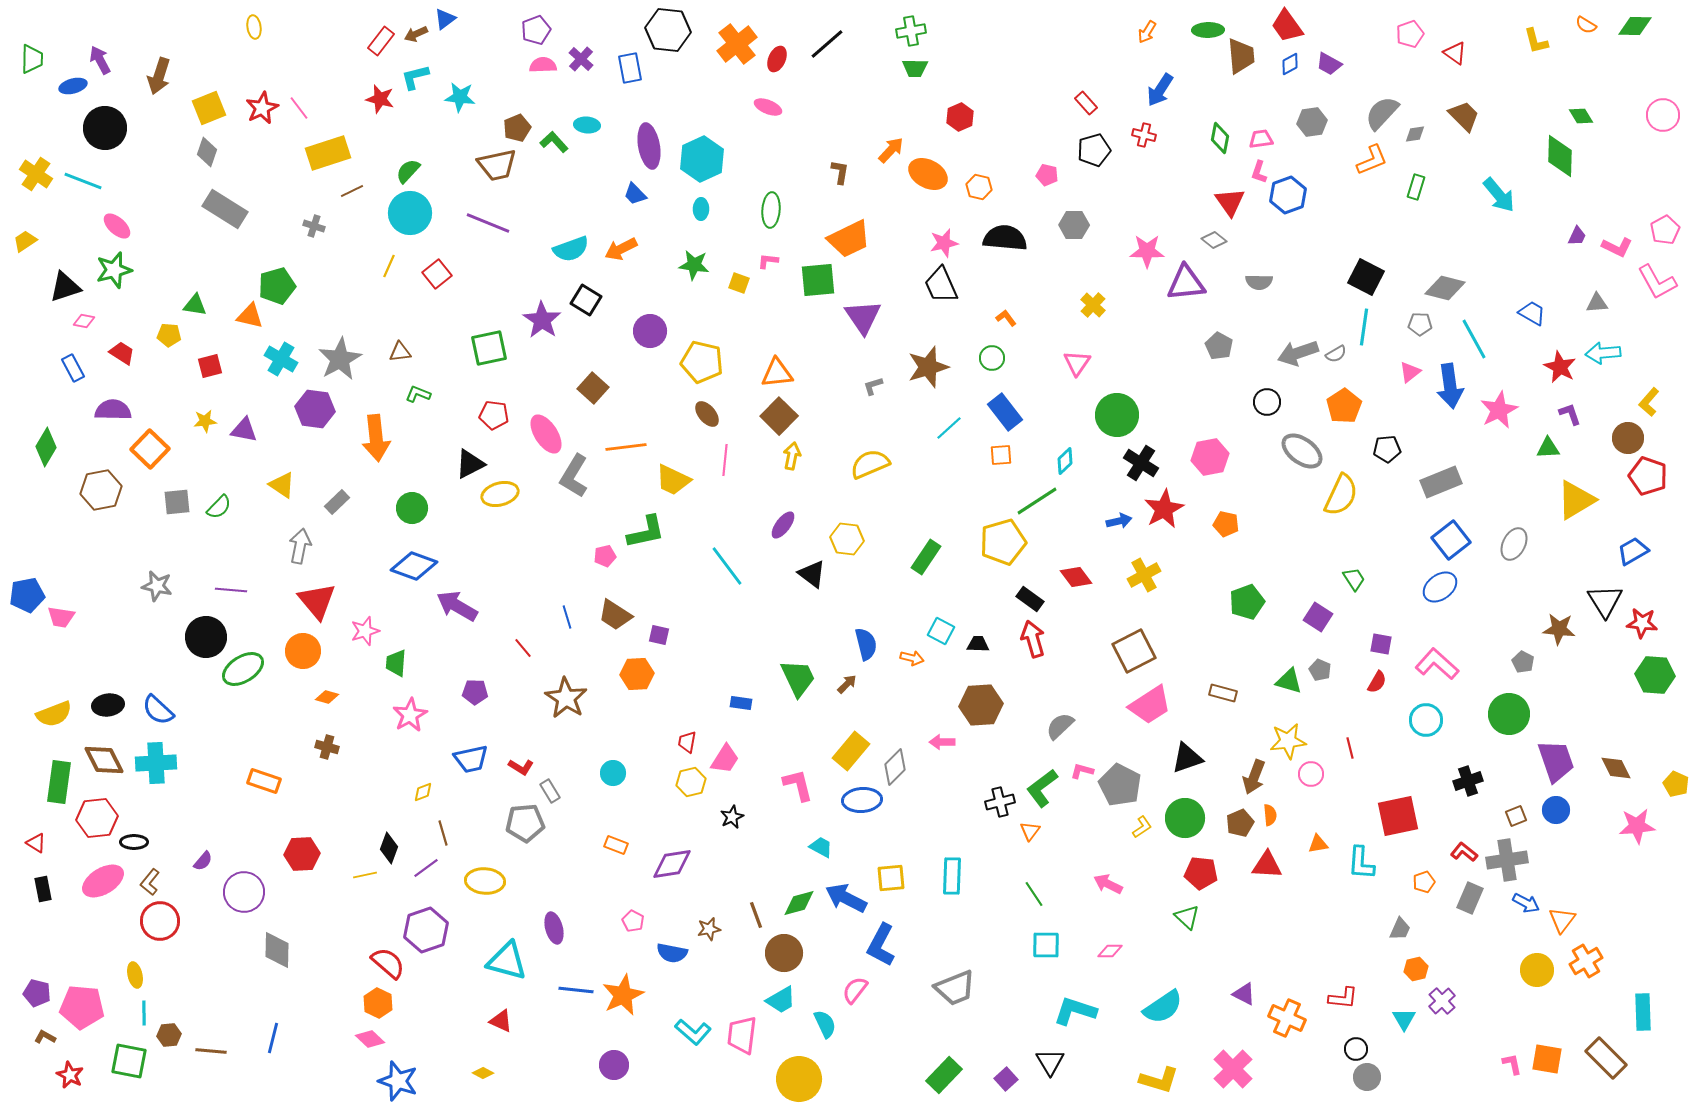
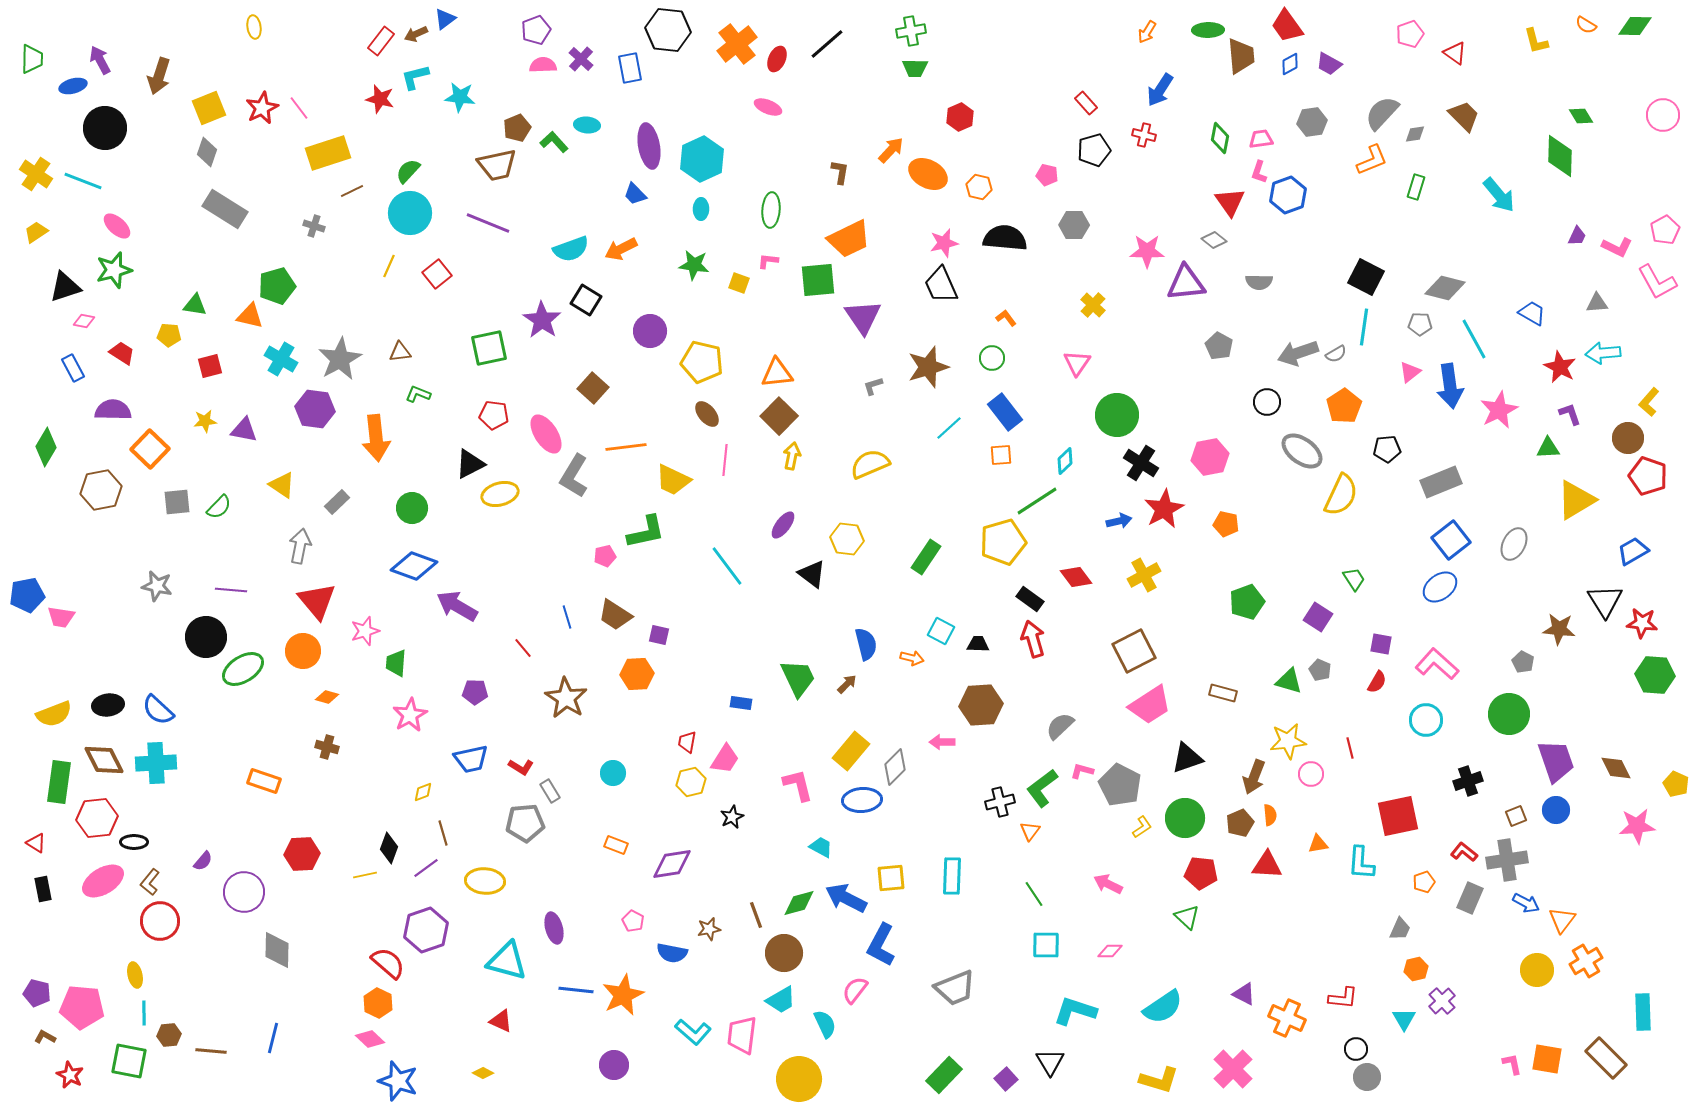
yellow trapezoid at (25, 241): moved 11 px right, 9 px up
